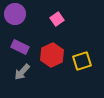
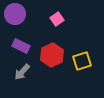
purple rectangle: moved 1 px right, 1 px up
